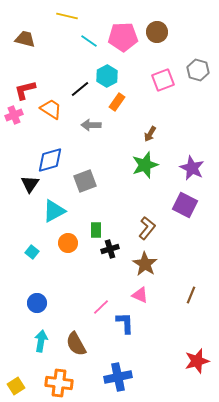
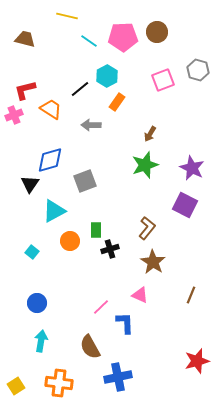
orange circle: moved 2 px right, 2 px up
brown star: moved 8 px right, 2 px up
brown semicircle: moved 14 px right, 3 px down
